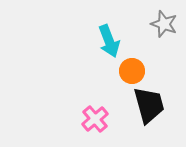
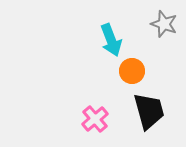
cyan arrow: moved 2 px right, 1 px up
black trapezoid: moved 6 px down
